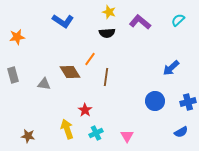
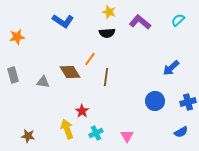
gray triangle: moved 1 px left, 2 px up
red star: moved 3 px left, 1 px down
